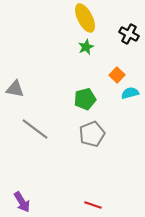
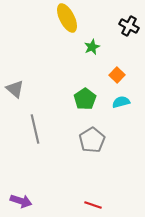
yellow ellipse: moved 18 px left
black cross: moved 8 px up
green star: moved 6 px right
gray triangle: rotated 30 degrees clockwise
cyan semicircle: moved 9 px left, 9 px down
green pentagon: rotated 20 degrees counterclockwise
gray line: rotated 40 degrees clockwise
gray pentagon: moved 6 px down; rotated 10 degrees counterclockwise
purple arrow: moved 1 px left, 1 px up; rotated 40 degrees counterclockwise
